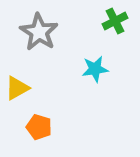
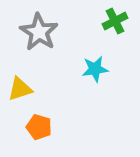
yellow triangle: moved 3 px right, 1 px down; rotated 12 degrees clockwise
